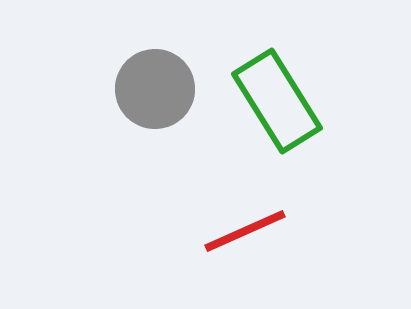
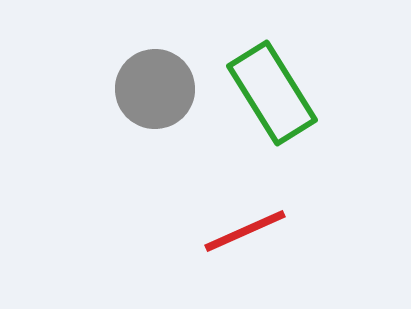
green rectangle: moved 5 px left, 8 px up
